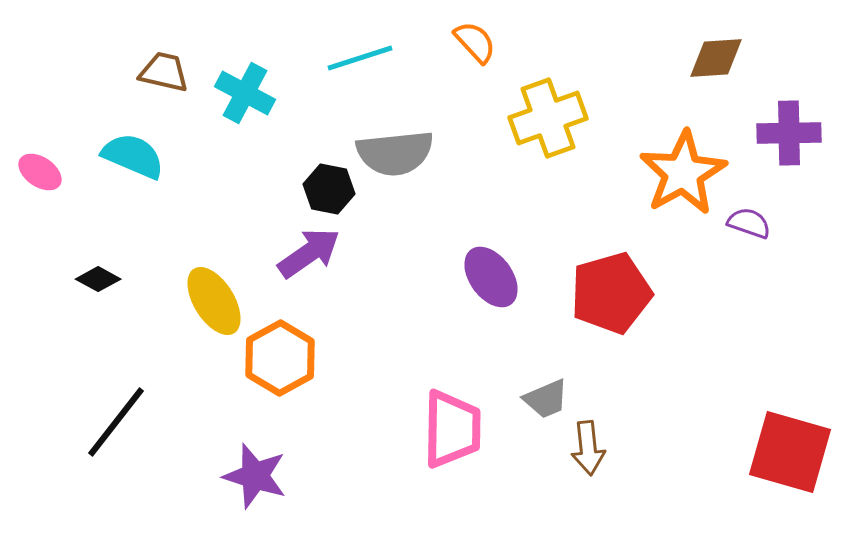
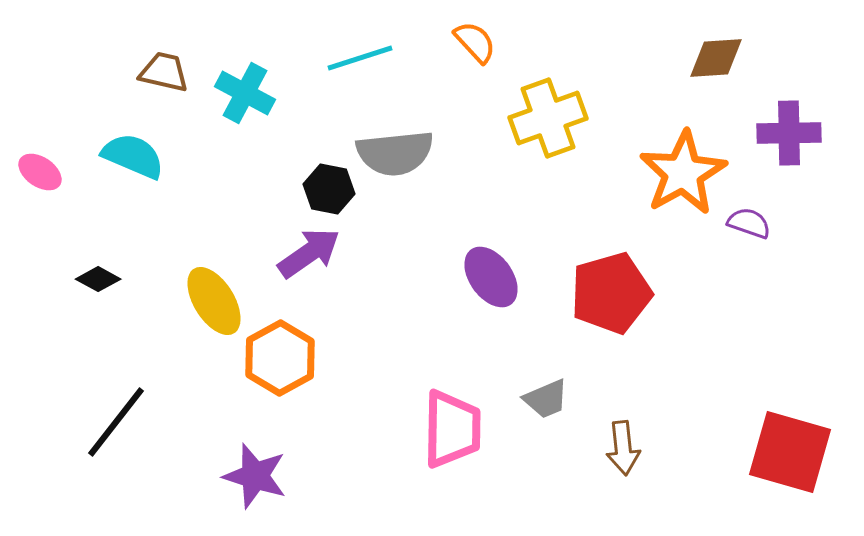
brown arrow: moved 35 px right
